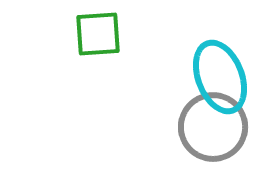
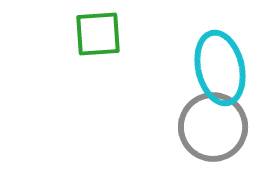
cyan ellipse: moved 9 px up; rotated 8 degrees clockwise
